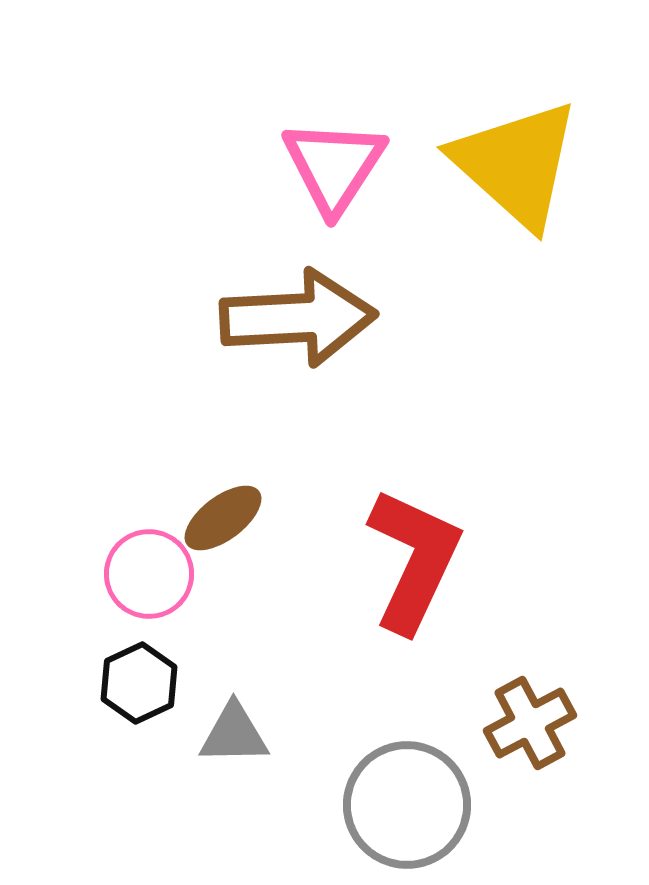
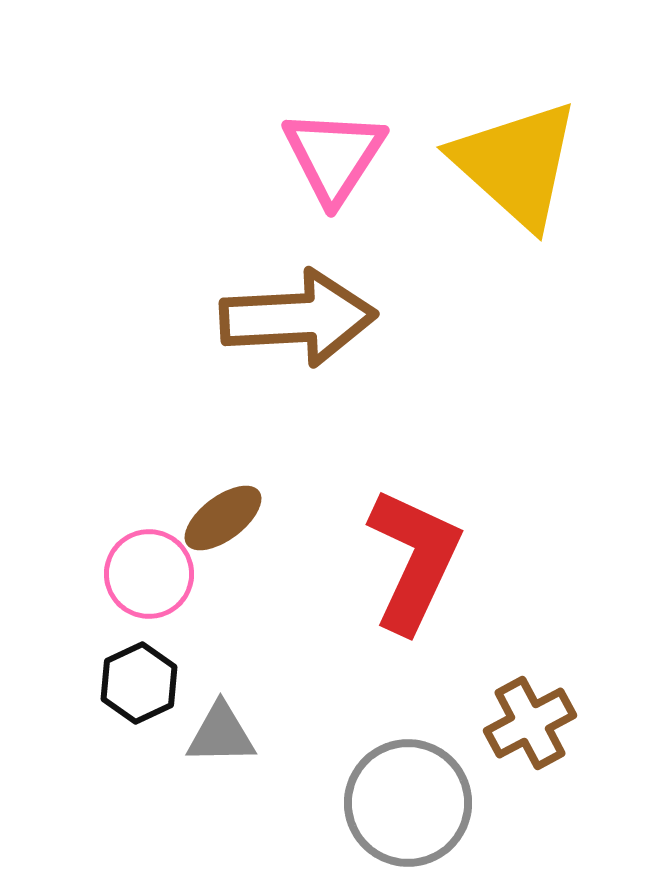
pink triangle: moved 10 px up
gray triangle: moved 13 px left
gray circle: moved 1 px right, 2 px up
